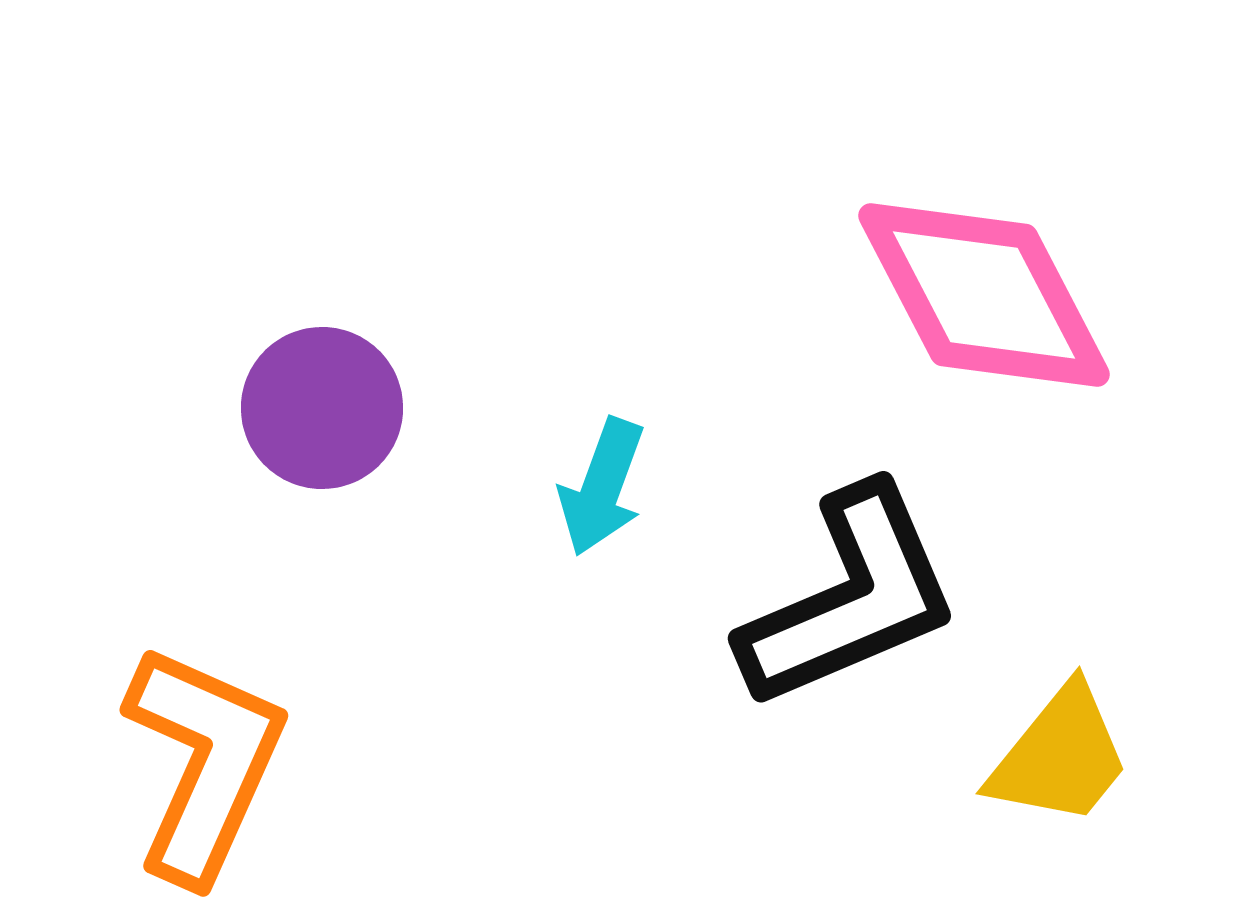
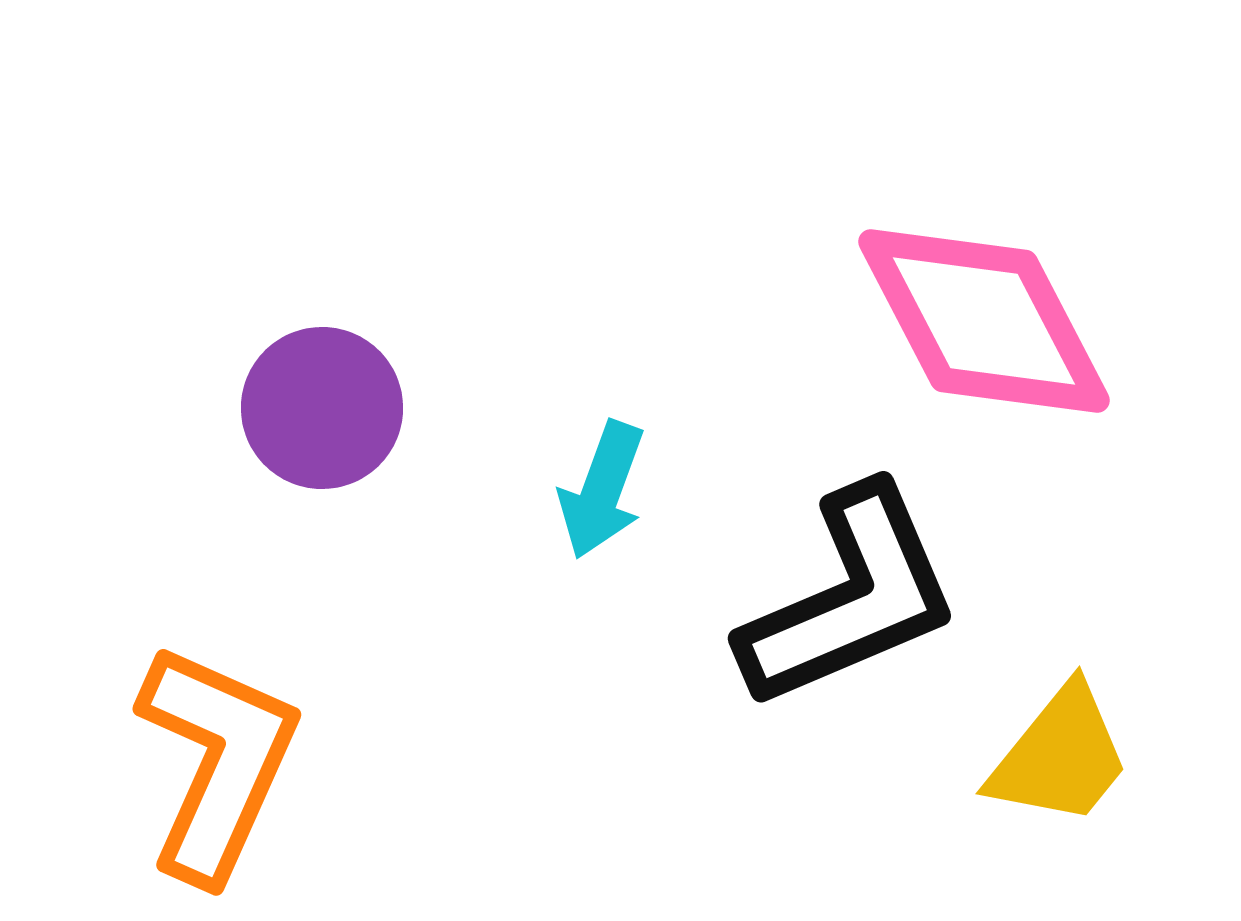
pink diamond: moved 26 px down
cyan arrow: moved 3 px down
orange L-shape: moved 13 px right, 1 px up
